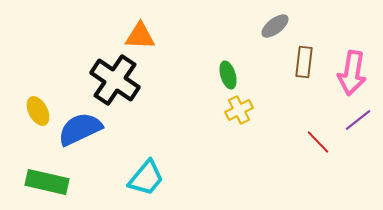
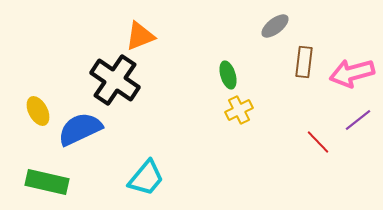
orange triangle: rotated 24 degrees counterclockwise
pink arrow: rotated 66 degrees clockwise
